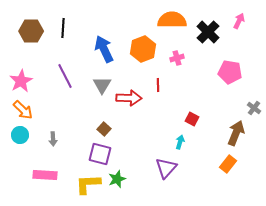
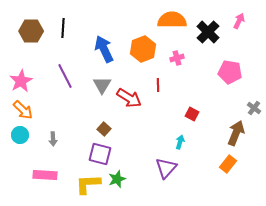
red arrow: rotated 30 degrees clockwise
red square: moved 5 px up
